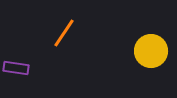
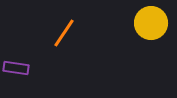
yellow circle: moved 28 px up
